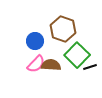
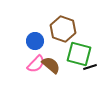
green square: moved 2 px right, 1 px up; rotated 30 degrees counterclockwise
brown semicircle: rotated 36 degrees clockwise
